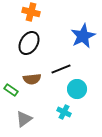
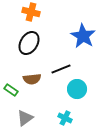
blue star: rotated 15 degrees counterclockwise
cyan cross: moved 1 px right, 6 px down
gray triangle: moved 1 px right, 1 px up
